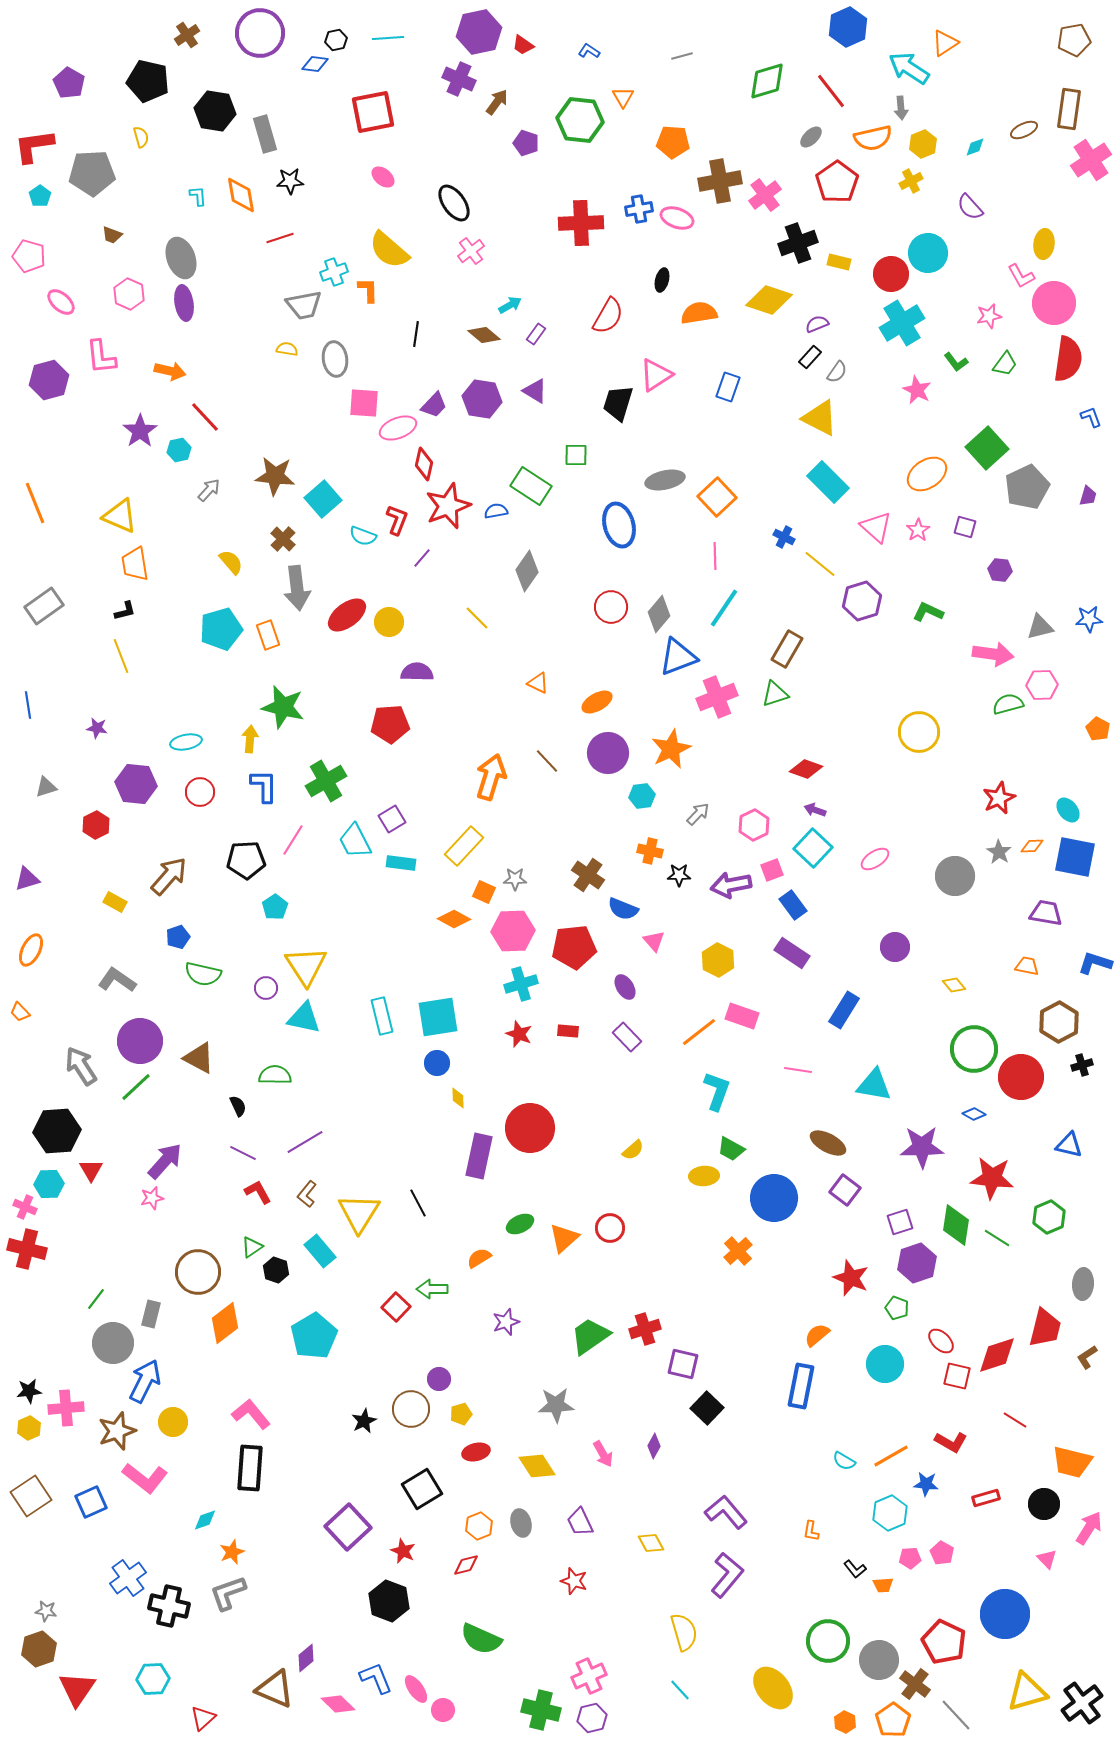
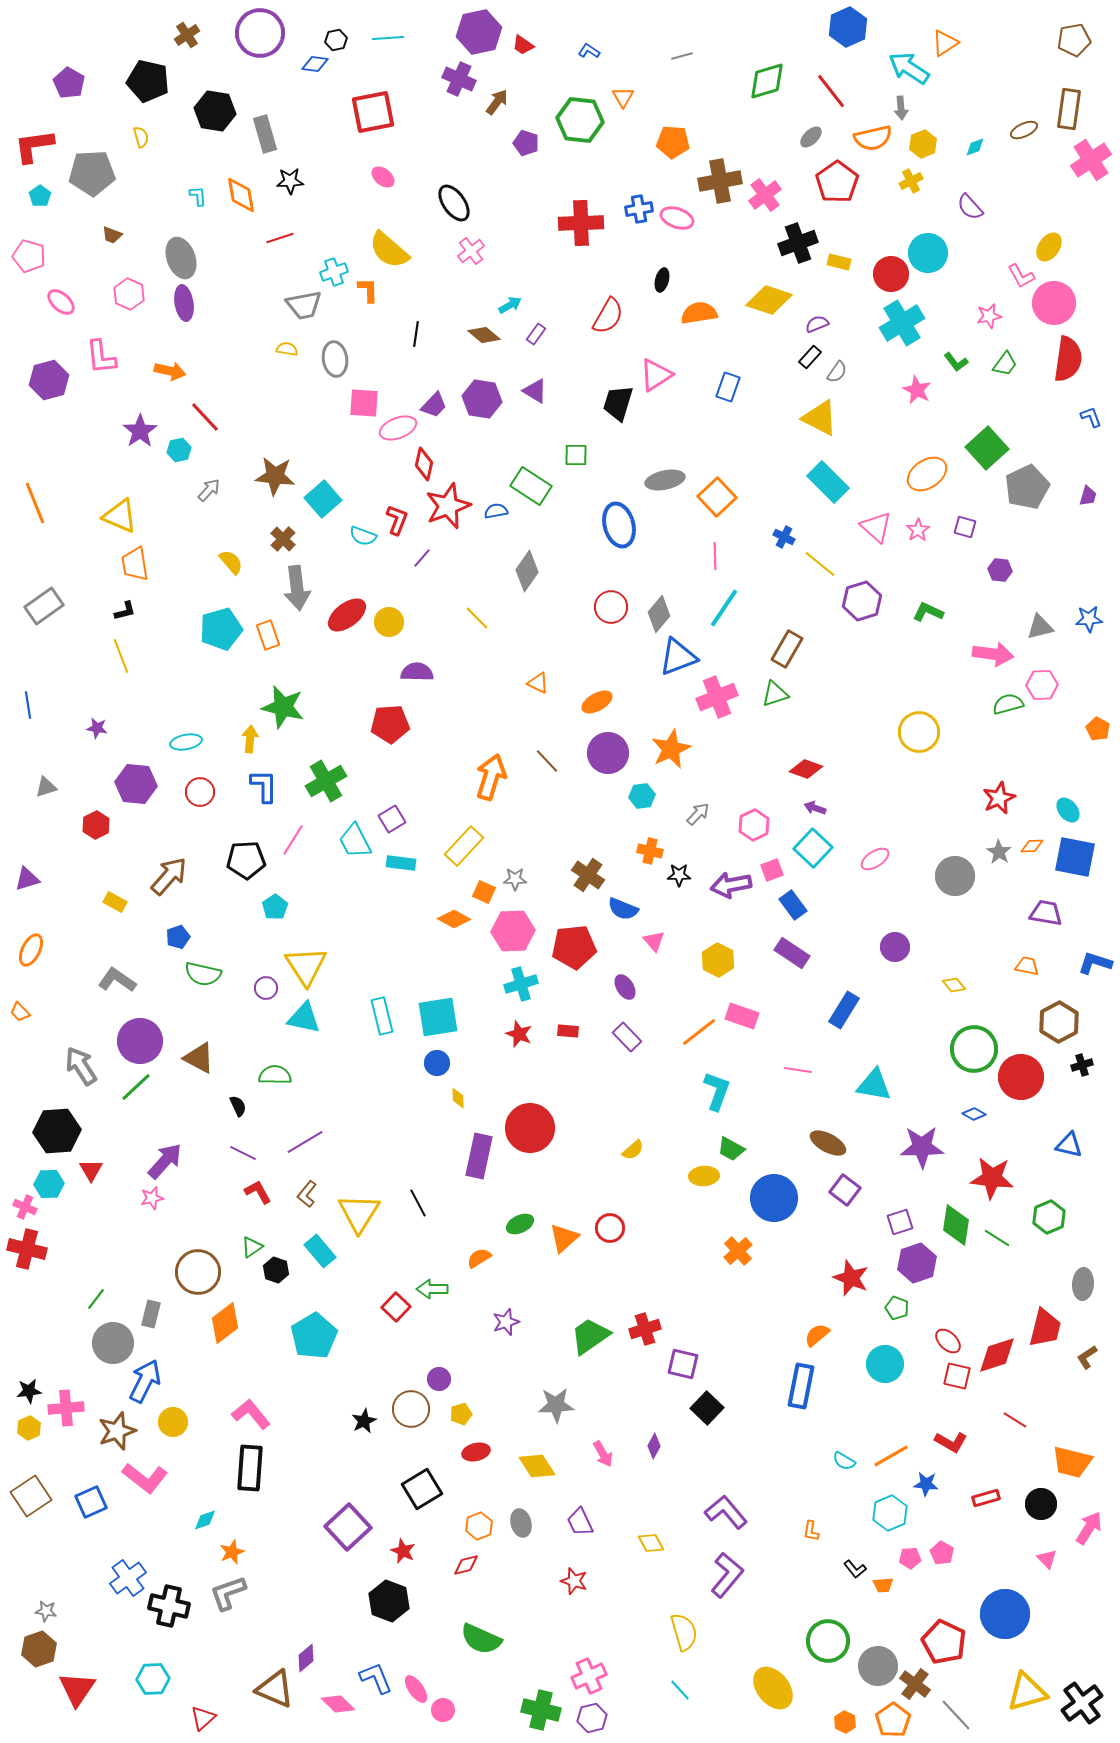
yellow ellipse at (1044, 244): moved 5 px right, 3 px down; rotated 28 degrees clockwise
purple arrow at (815, 810): moved 2 px up
red ellipse at (941, 1341): moved 7 px right
black circle at (1044, 1504): moved 3 px left
gray circle at (879, 1660): moved 1 px left, 6 px down
